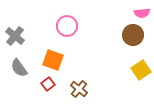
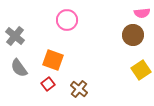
pink circle: moved 6 px up
